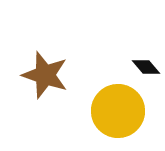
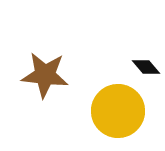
brown star: rotated 12 degrees counterclockwise
